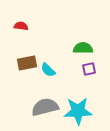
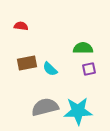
cyan semicircle: moved 2 px right, 1 px up
